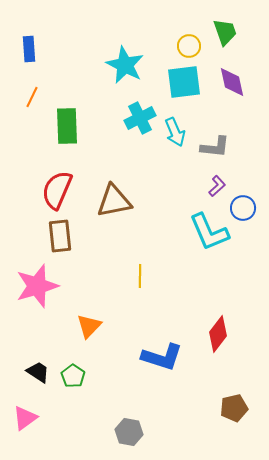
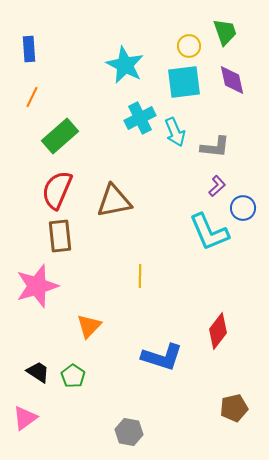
purple diamond: moved 2 px up
green rectangle: moved 7 px left, 10 px down; rotated 51 degrees clockwise
red diamond: moved 3 px up
